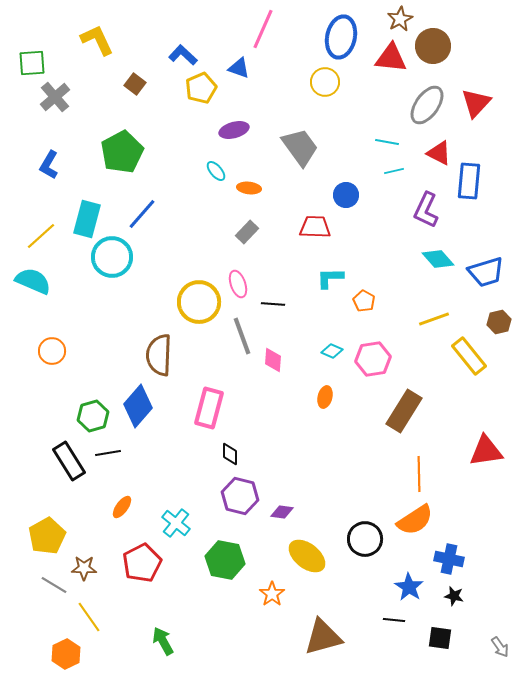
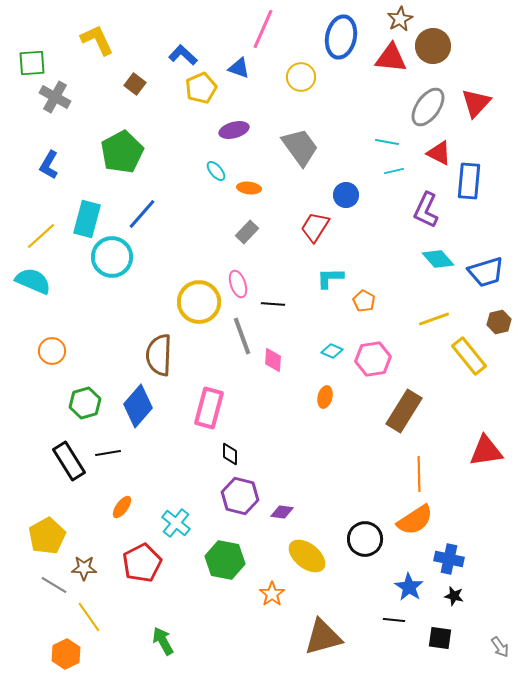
yellow circle at (325, 82): moved 24 px left, 5 px up
gray cross at (55, 97): rotated 20 degrees counterclockwise
gray ellipse at (427, 105): moved 1 px right, 2 px down
red trapezoid at (315, 227): rotated 60 degrees counterclockwise
green hexagon at (93, 416): moved 8 px left, 13 px up
